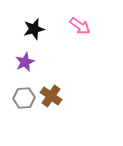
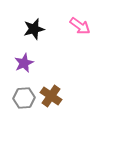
purple star: moved 1 px left, 1 px down
